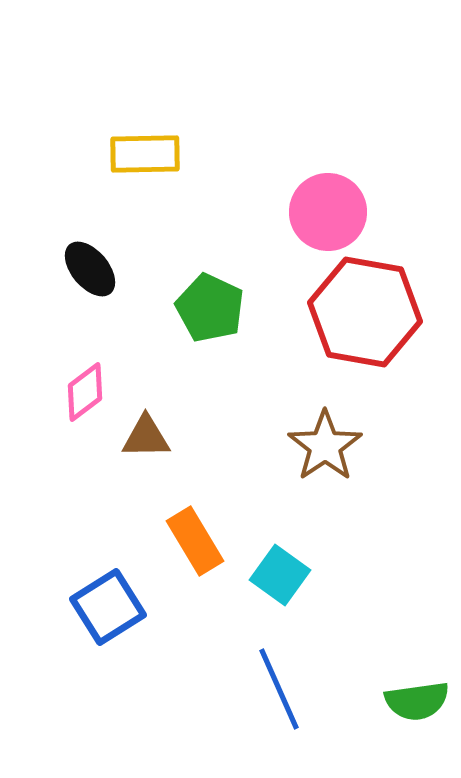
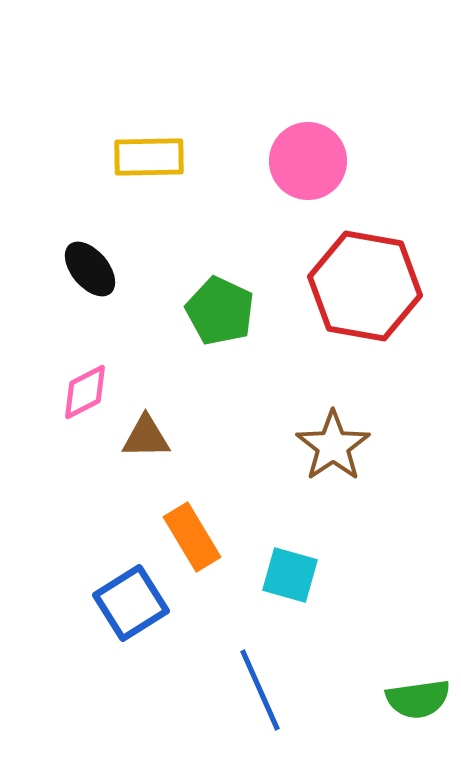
yellow rectangle: moved 4 px right, 3 px down
pink circle: moved 20 px left, 51 px up
green pentagon: moved 10 px right, 3 px down
red hexagon: moved 26 px up
pink diamond: rotated 10 degrees clockwise
brown star: moved 8 px right
orange rectangle: moved 3 px left, 4 px up
cyan square: moved 10 px right; rotated 20 degrees counterclockwise
blue square: moved 23 px right, 4 px up
blue line: moved 19 px left, 1 px down
green semicircle: moved 1 px right, 2 px up
